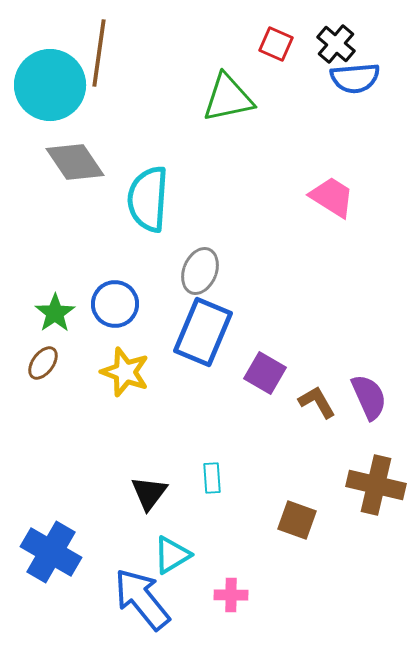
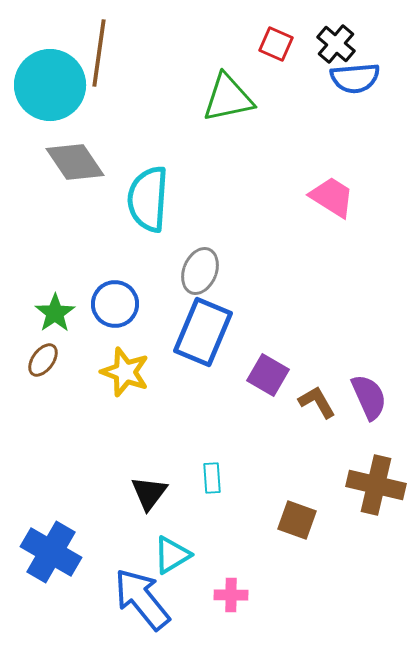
brown ellipse: moved 3 px up
purple square: moved 3 px right, 2 px down
